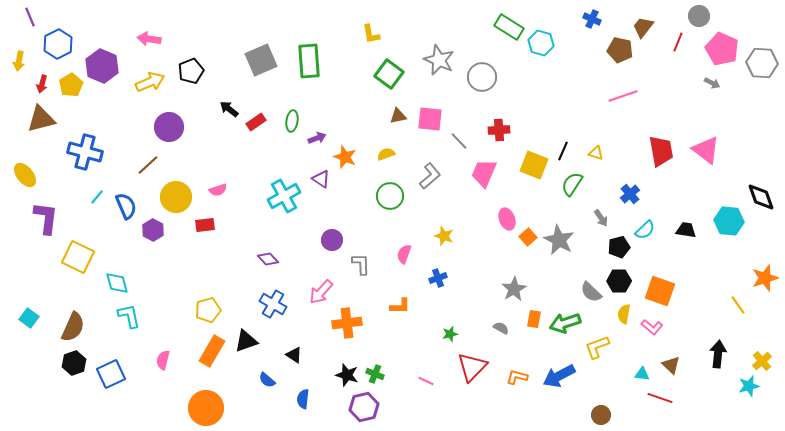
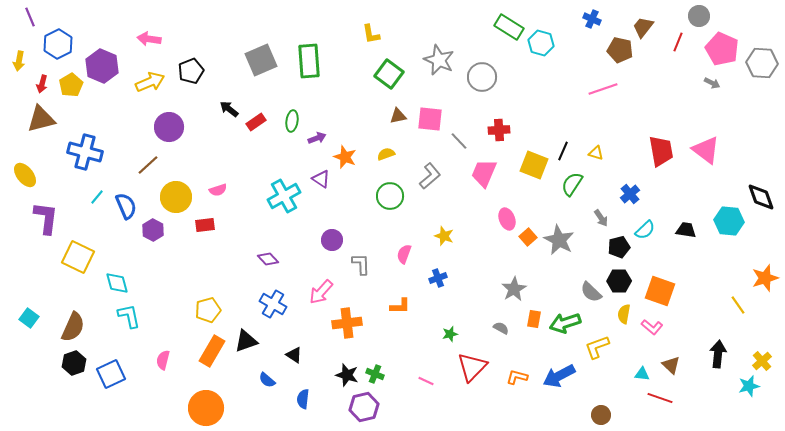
pink line at (623, 96): moved 20 px left, 7 px up
